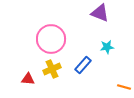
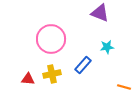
yellow cross: moved 5 px down; rotated 12 degrees clockwise
